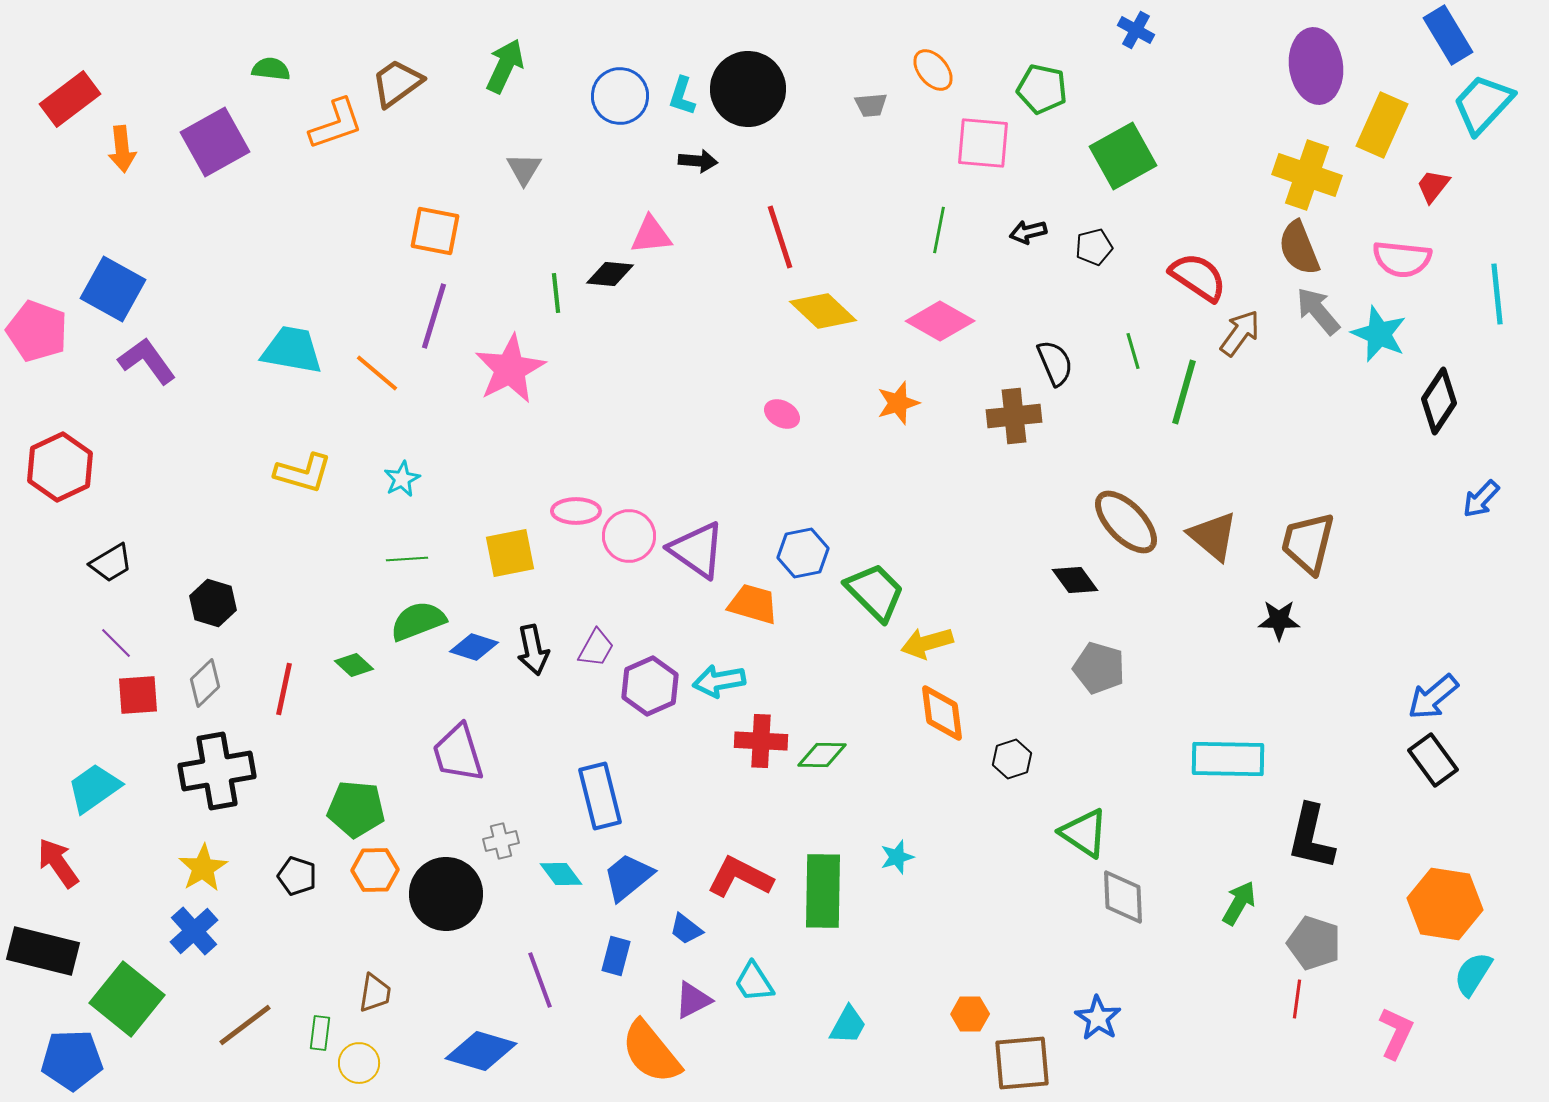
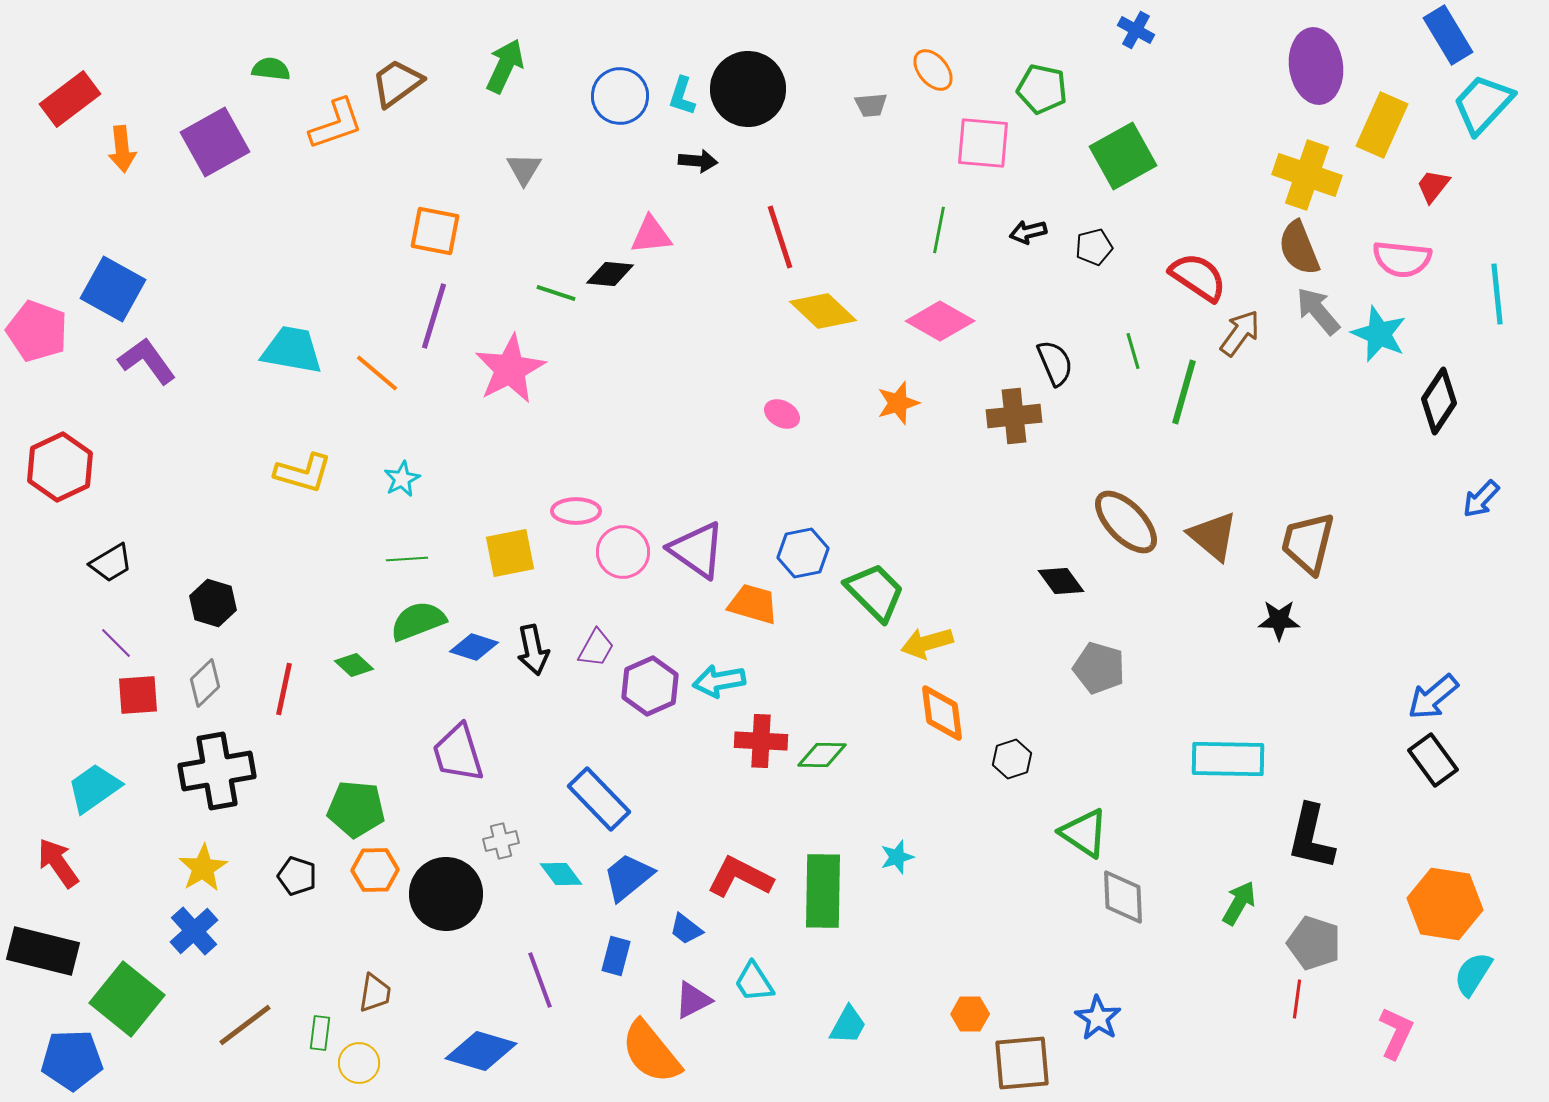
green line at (556, 293): rotated 66 degrees counterclockwise
pink circle at (629, 536): moved 6 px left, 16 px down
black diamond at (1075, 580): moved 14 px left, 1 px down
blue rectangle at (600, 796): moved 1 px left, 3 px down; rotated 30 degrees counterclockwise
